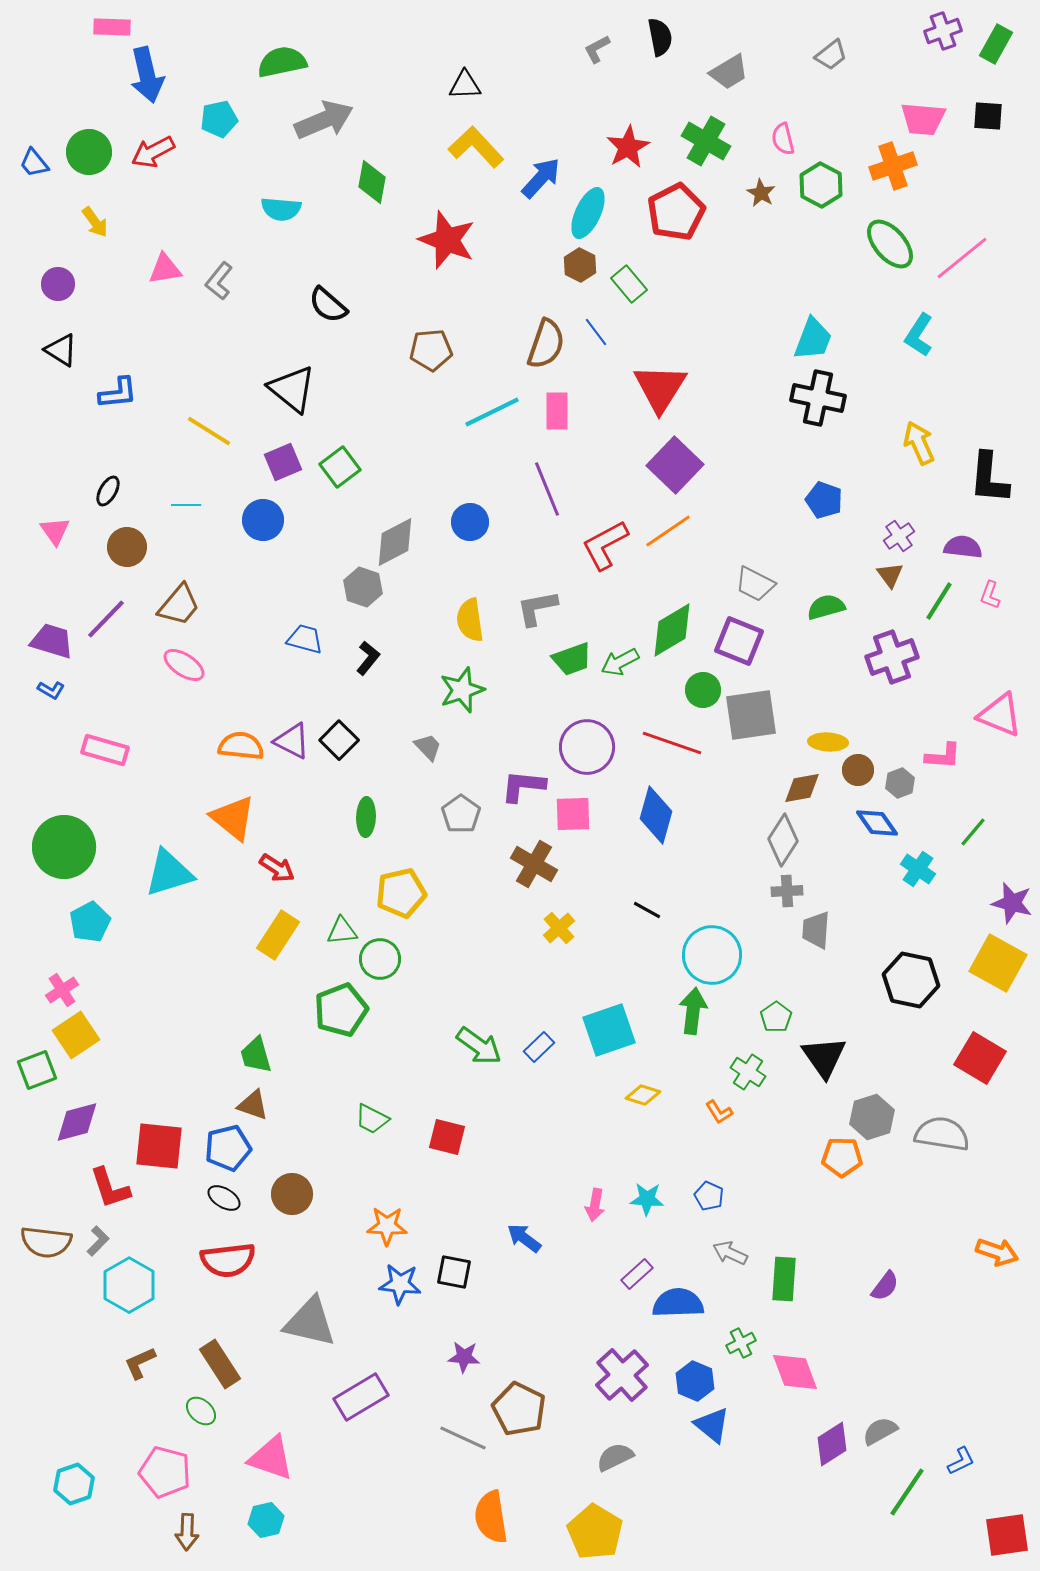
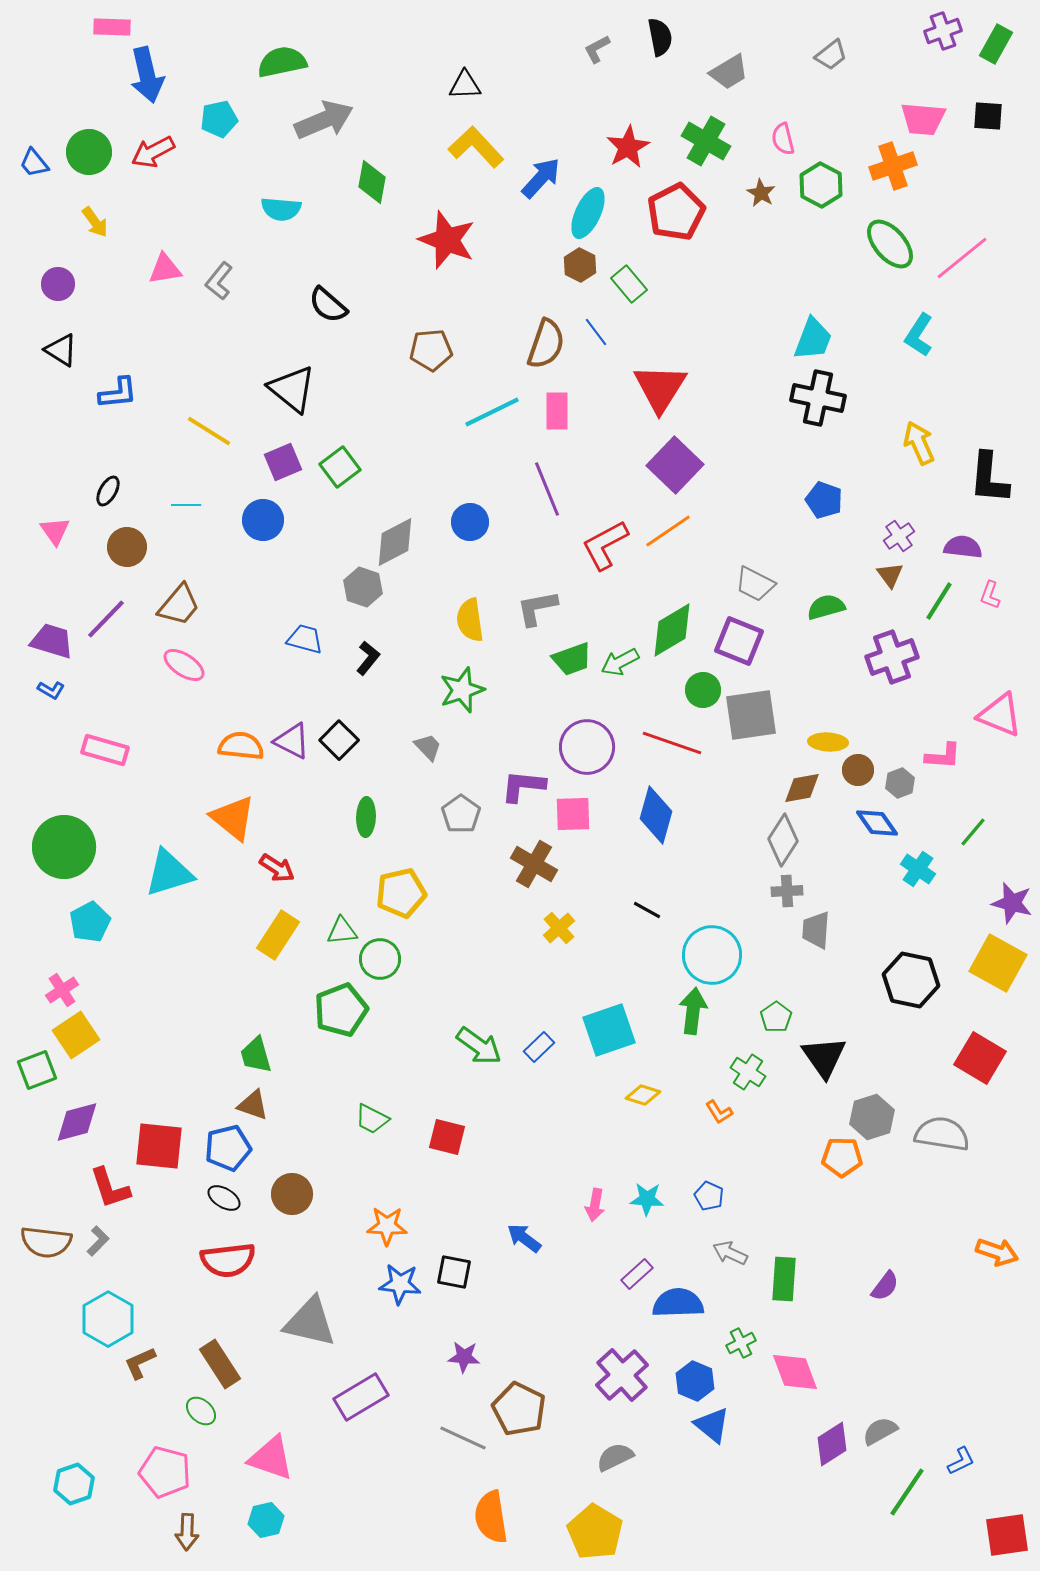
cyan hexagon at (129, 1285): moved 21 px left, 34 px down
